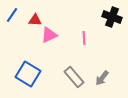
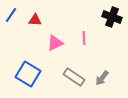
blue line: moved 1 px left
pink triangle: moved 6 px right, 8 px down
gray rectangle: rotated 15 degrees counterclockwise
